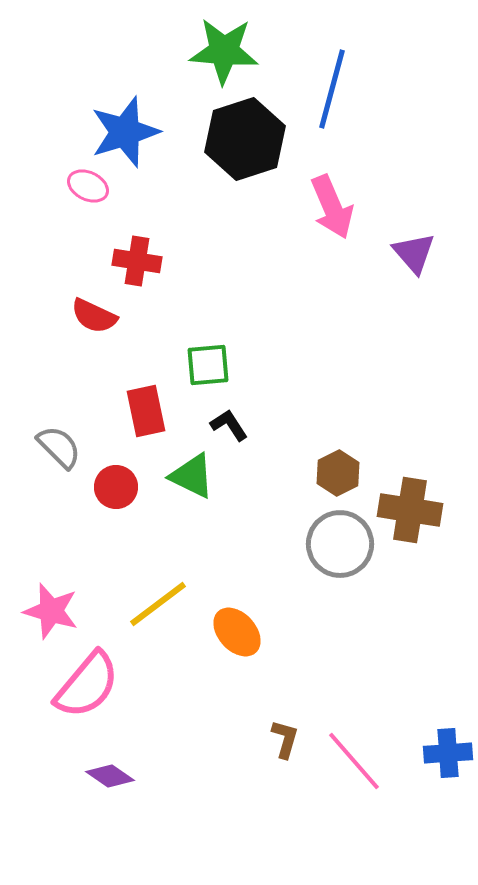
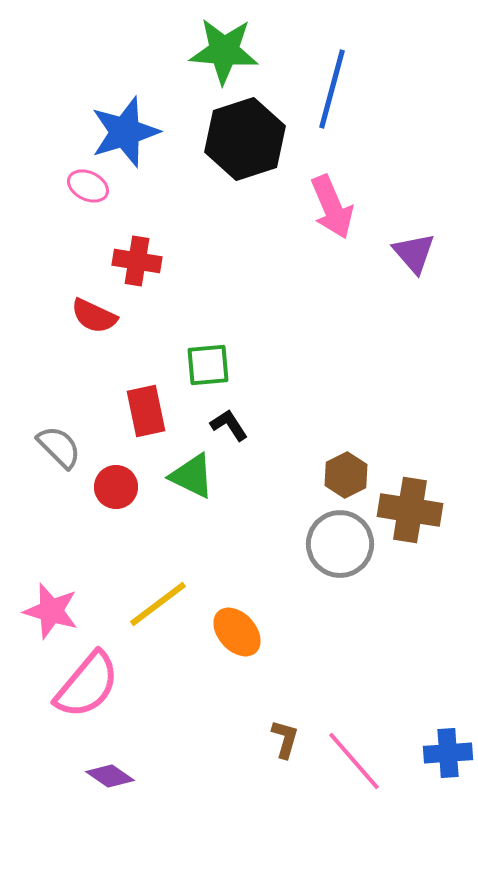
brown hexagon: moved 8 px right, 2 px down
